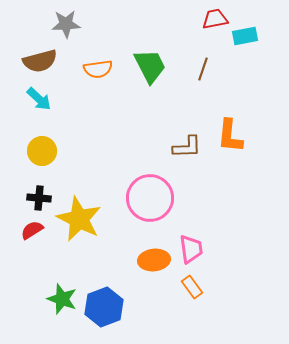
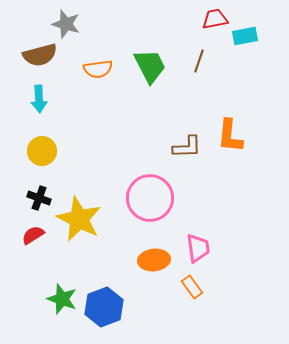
gray star: rotated 20 degrees clockwise
brown semicircle: moved 6 px up
brown line: moved 4 px left, 8 px up
cyan arrow: rotated 44 degrees clockwise
black cross: rotated 15 degrees clockwise
red semicircle: moved 1 px right, 5 px down
pink trapezoid: moved 7 px right, 1 px up
